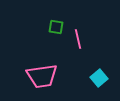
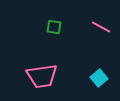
green square: moved 2 px left
pink line: moved 23 px right, 12 px up; rotated 48 degrees counterclockwise
